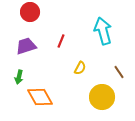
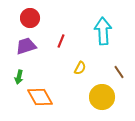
red circle: moved 6 px down
cyan arrow: rotated 12 degrees clockwise
